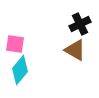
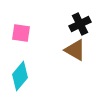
pink square: moved 6 px right, 11 px up
cyan diamond: moved 6 px down
